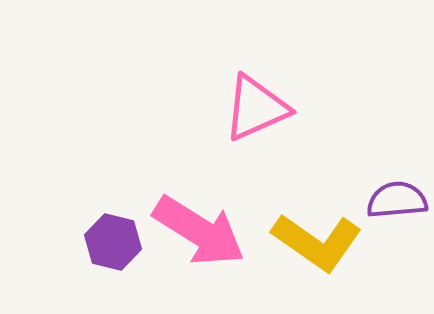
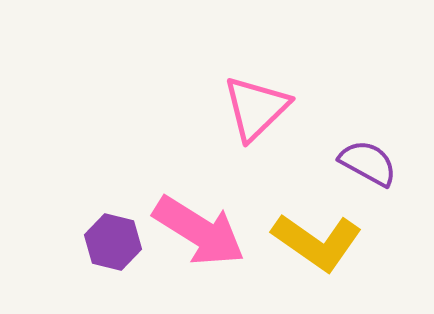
pink triangle: rotated 20 degrees counterclockwise
purple semicircle: moved 29 px left, 37 px up; rotated 34 degrees clockwise
